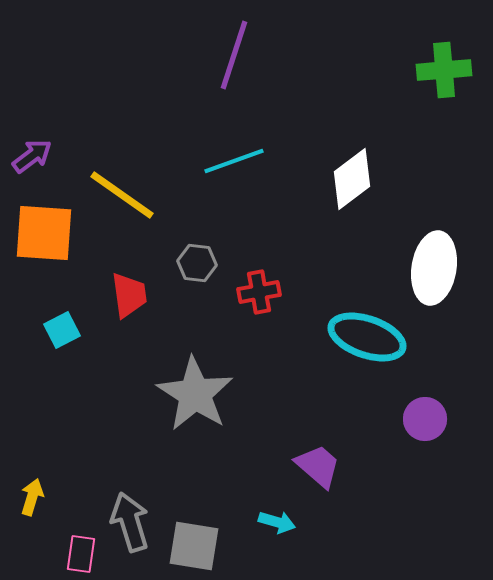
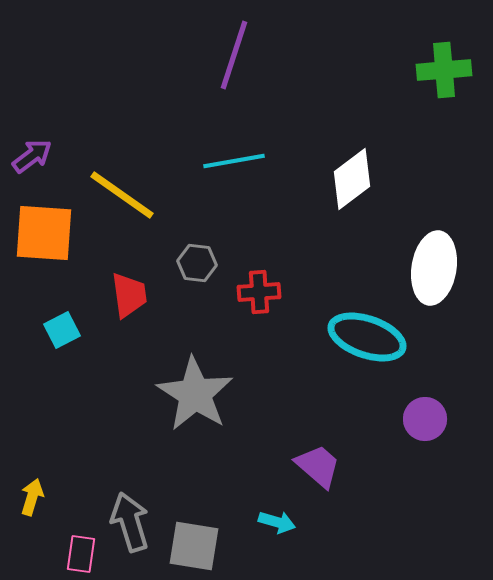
cyan line: rotated 10 degrees clockwise
red cross: rotated 6 degrees clockwise
